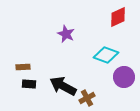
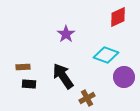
purple star: rotated 12 degrees clockwise
black arrow: moved 10 px up; rotated 28 degrees clockwise
